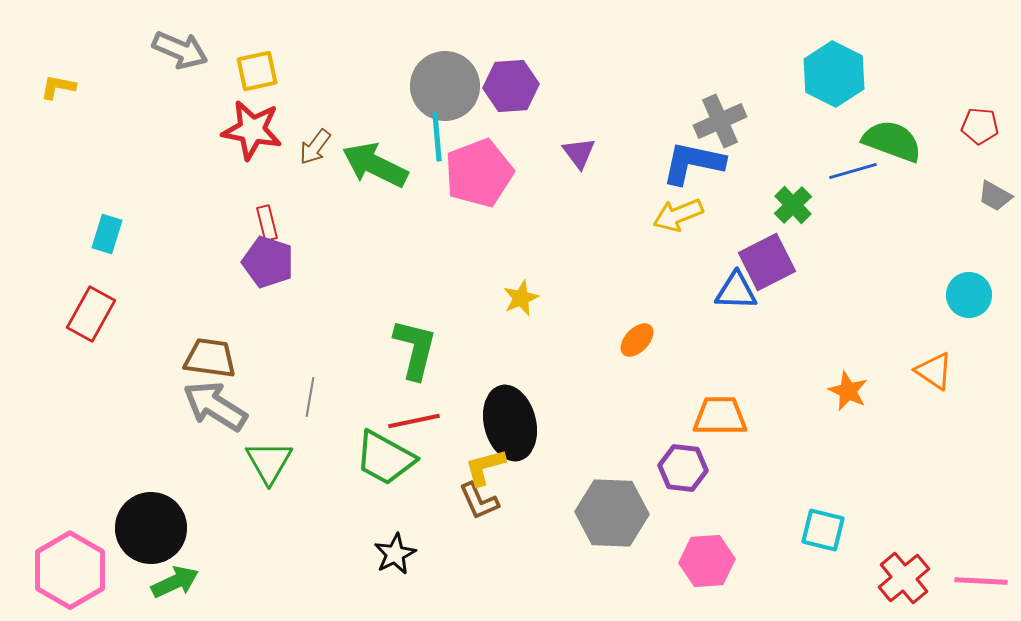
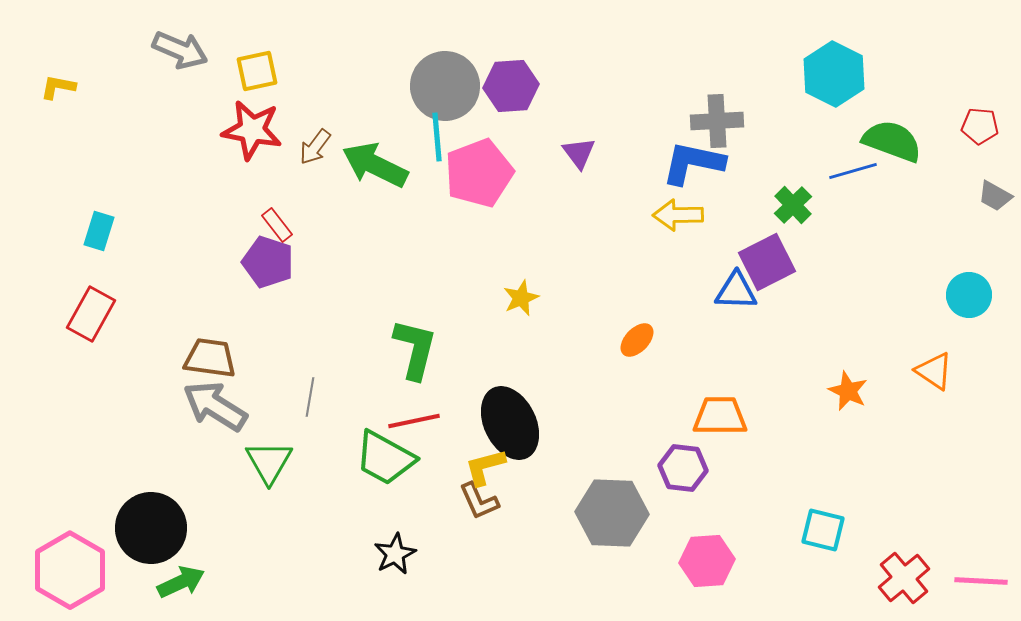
gray cross at (720, 121): moved 3 px left; rotated 21 degrees clockwise
yellow arrow at (678, 215): rotated 21 degrees clockwise
red rectangle at (267, 223): moved 10 px right, 2 px down; rotated 24 degrees counterclockwise
cyan rectangle at (107, 234): moved 8 px left, 3 px up
black ellipse at (510, 423): rotated 12 degrees counterclockwise
green arrow at (175, 582): moved 6 px right
